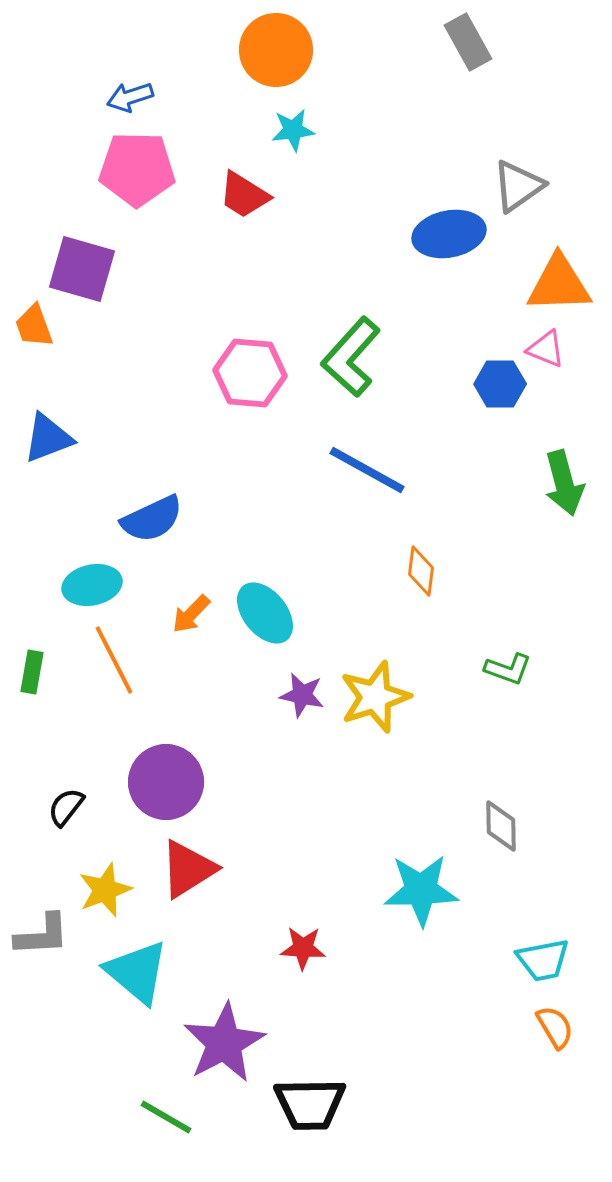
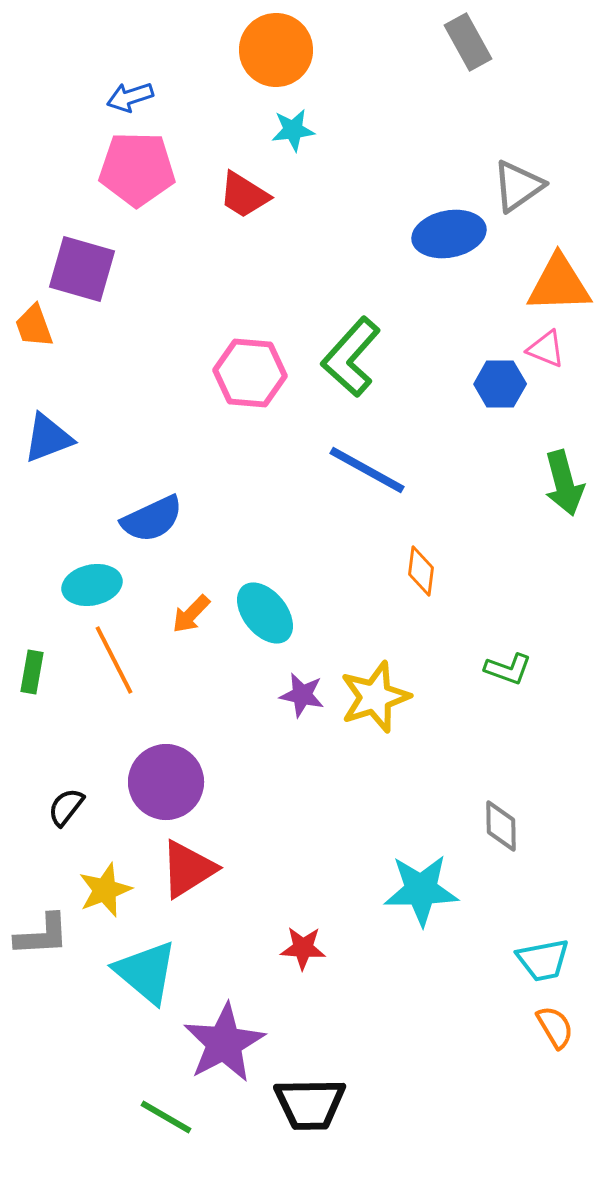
cyan triangle at (137, 972): moved 9 px right
